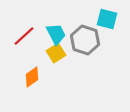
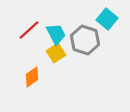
cyan square: rotated 25 degrees clockwise
red line: moved 5 px right, 6 px up
